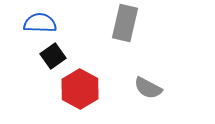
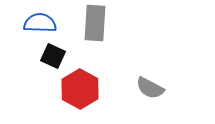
gray rectangle: moved 30 px left; rotated 9 degrees counterclockwise
black square: rotated 30 degrees counterclockwise
gray semicircle: moved 2 px right
